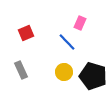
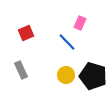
yellow circle: moved 2 px right, 3 px down
